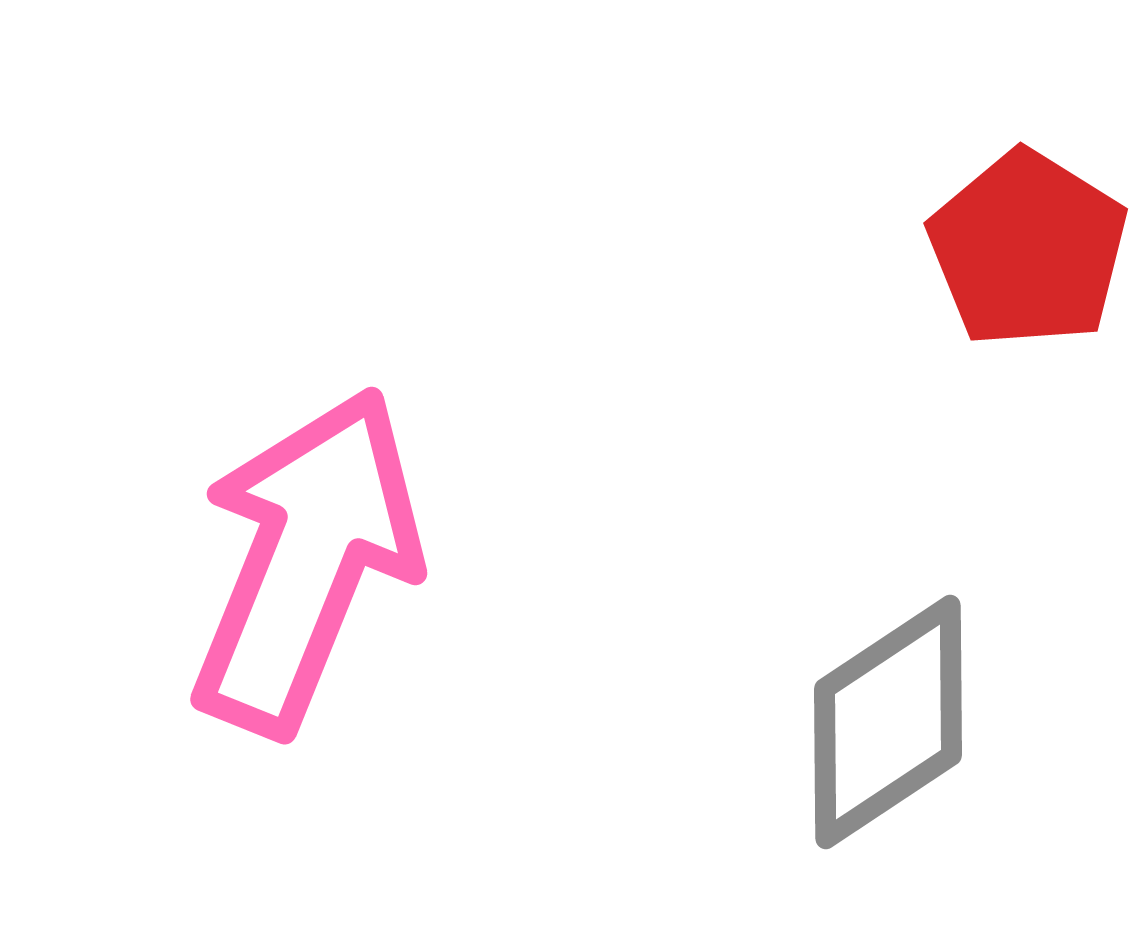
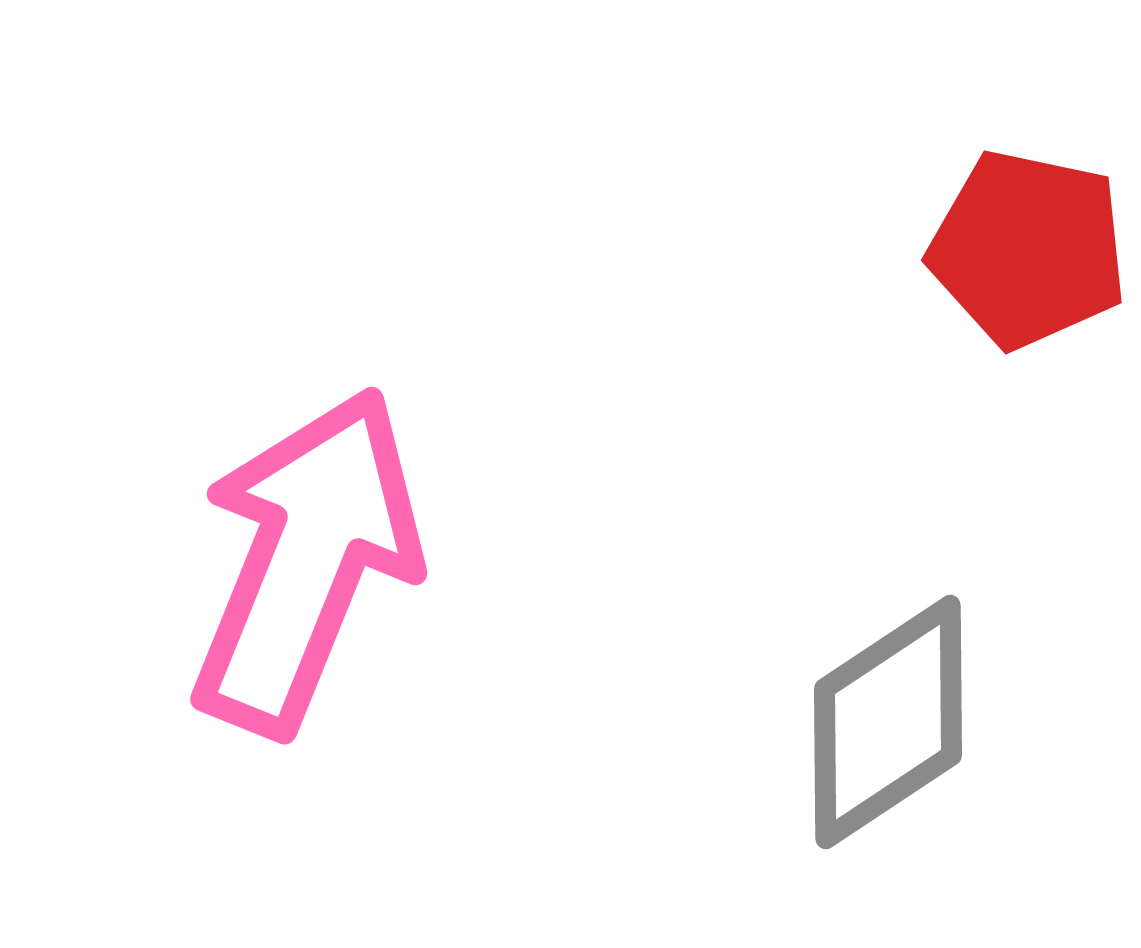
red pentagon: rotated 20 degrees counterclockwise
